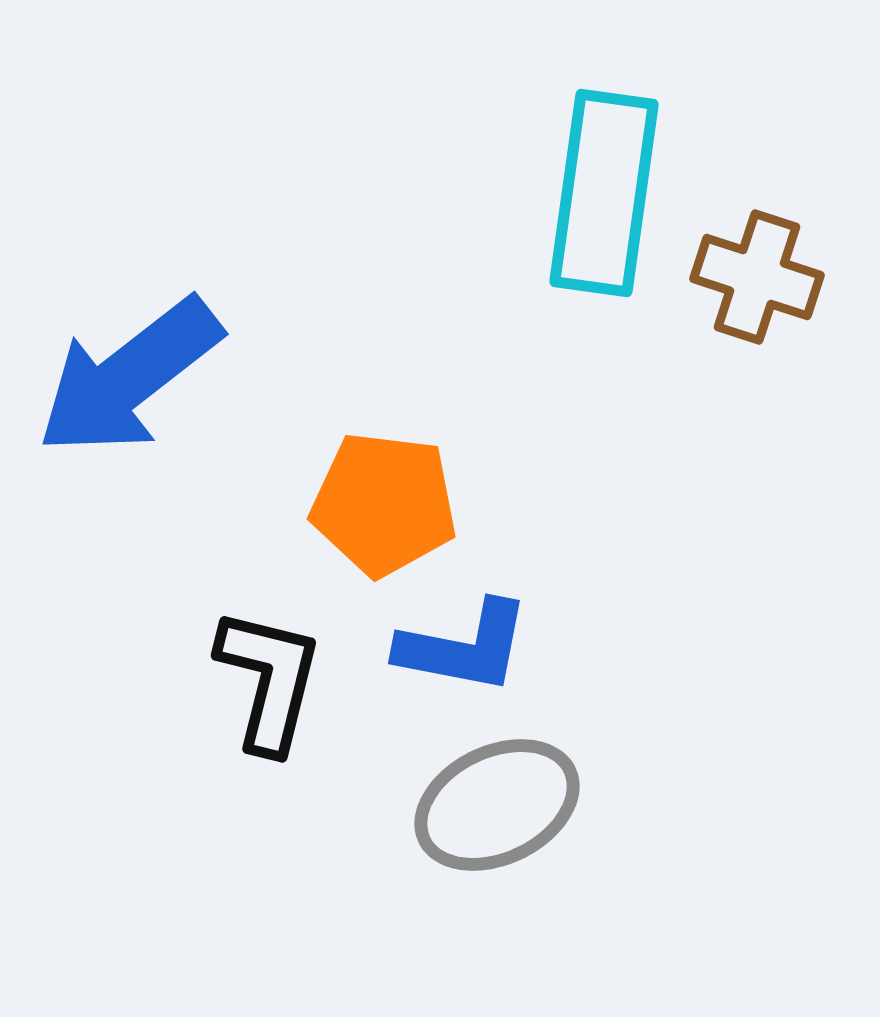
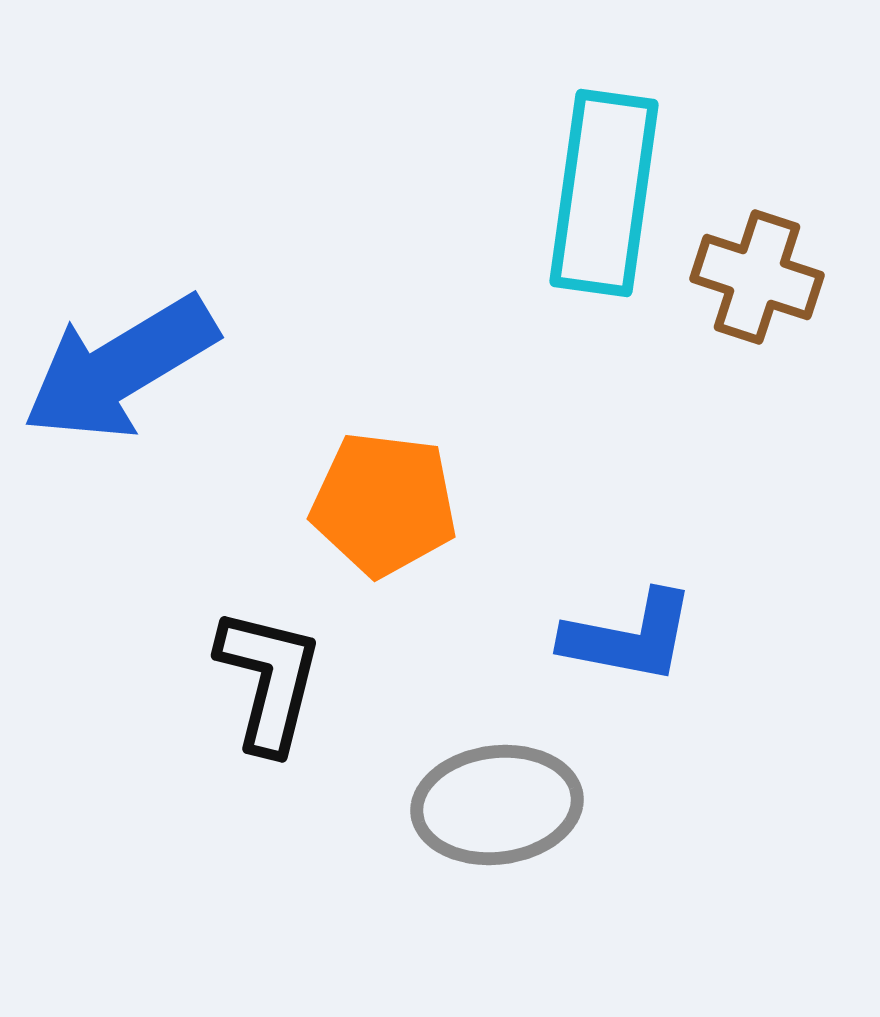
blue arrow: moved 9 px left, 9 px up; rotated 7 degrees clockwise
blue L-shape: moved 165 px right, 10 px up
gray ellipse: rotated 19 degrees clockwise
